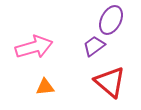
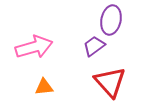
purple ellipse: rotated 16 degrees counterclockwise
red triangle: rotated 8 degrees clockwise
orange triangle: moved 1 px left
